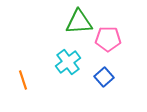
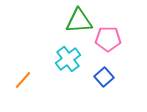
green triangle: moved 1 px up
cyan cross: moved 3 px up
orange line: rotated 60 degrees clockwise
